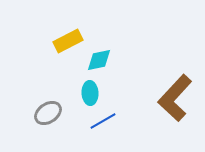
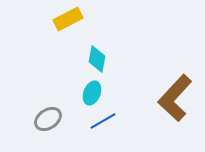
yellow rectangle: moved 22 px up
cyan diamond: moved 2 px left, 1 px up; rotated 68 degrees counterclockwise
cyan ellipse: moved 2 px right; rotated 25 degrees clockwise
gray ellipse: moved 6 px down
